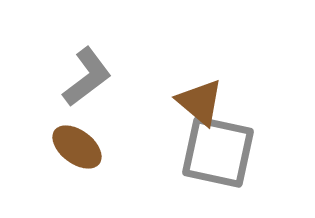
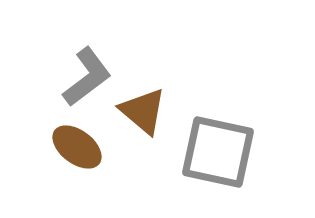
brown triangle: moved 57 px left, 9 px down
